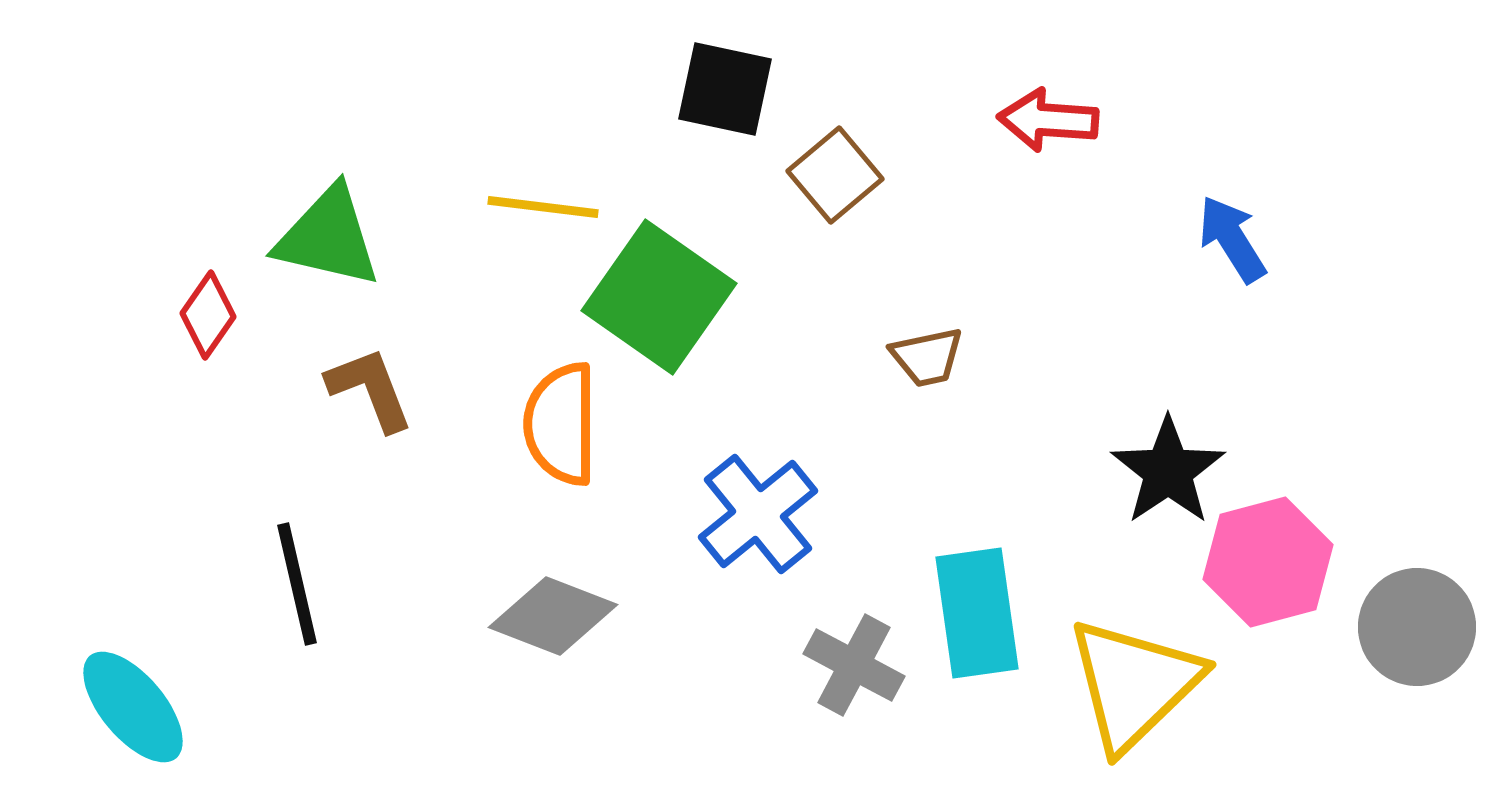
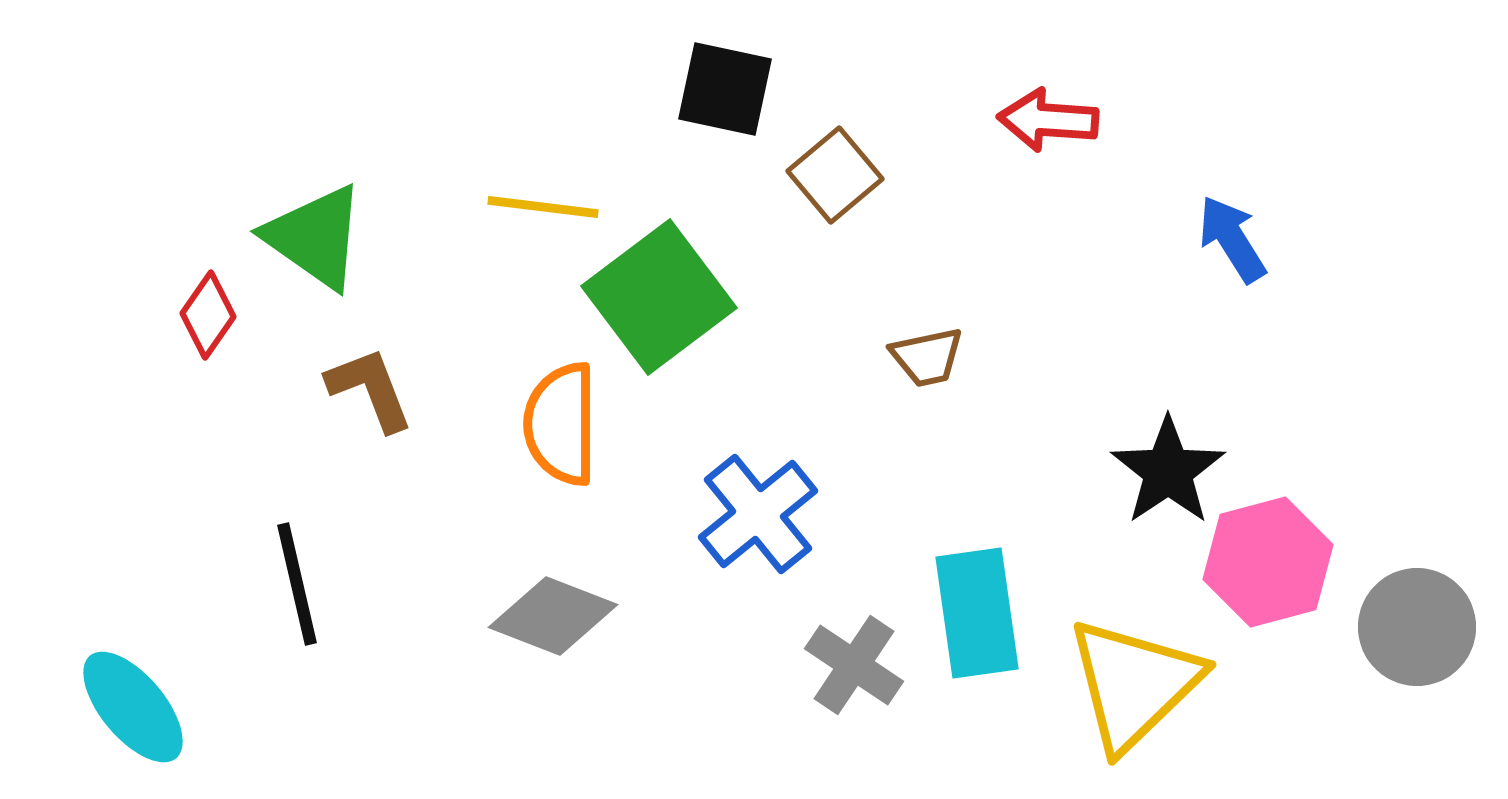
green triangle: moved 13 px left; rotated 22 degrees clockwise
green square: rotated 18 degrees clockwise
gray cross: rotated 6 degrees clockwise
